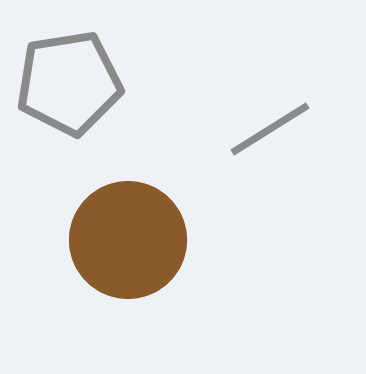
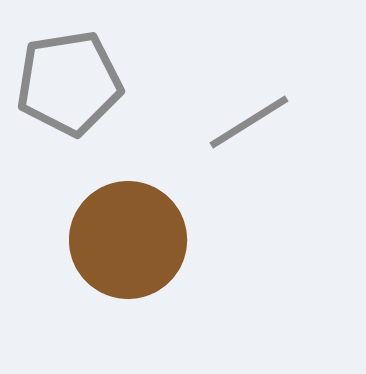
gray line: moved 21 px left, 7 px up
